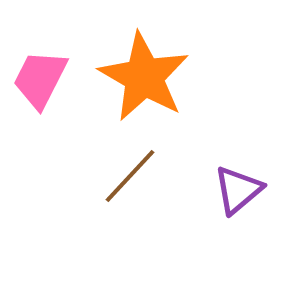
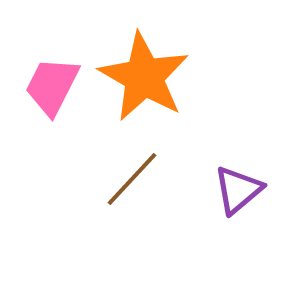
pink trapezoid: moved 12 px right, 7 px down
brown line: moved 2 px right, 3 px down
